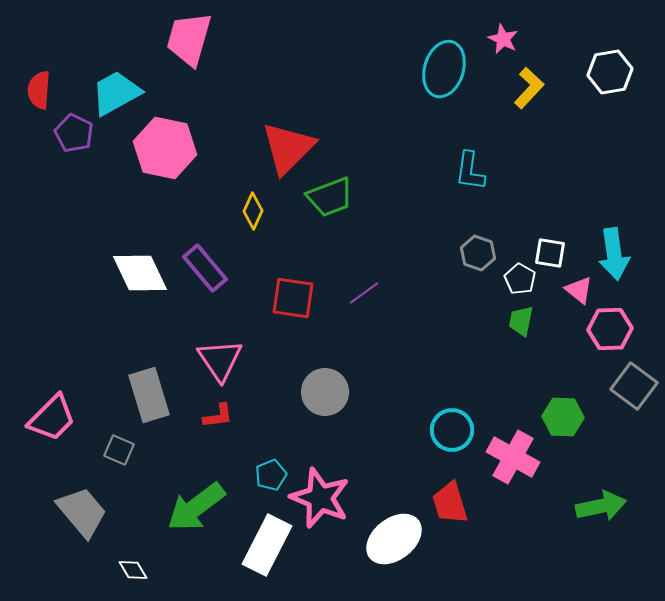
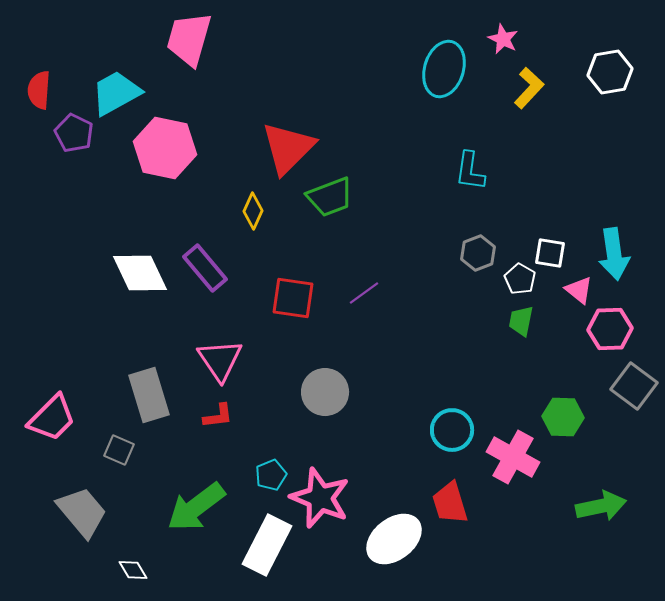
gray hexagon at (478, 253): rotated 20 degrees clockwise
